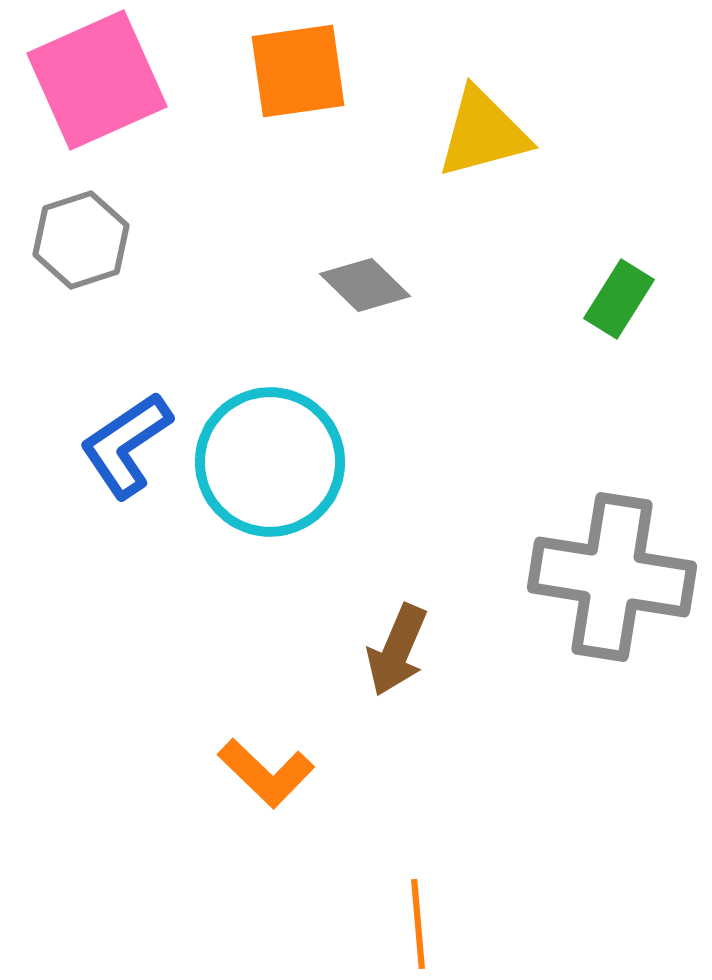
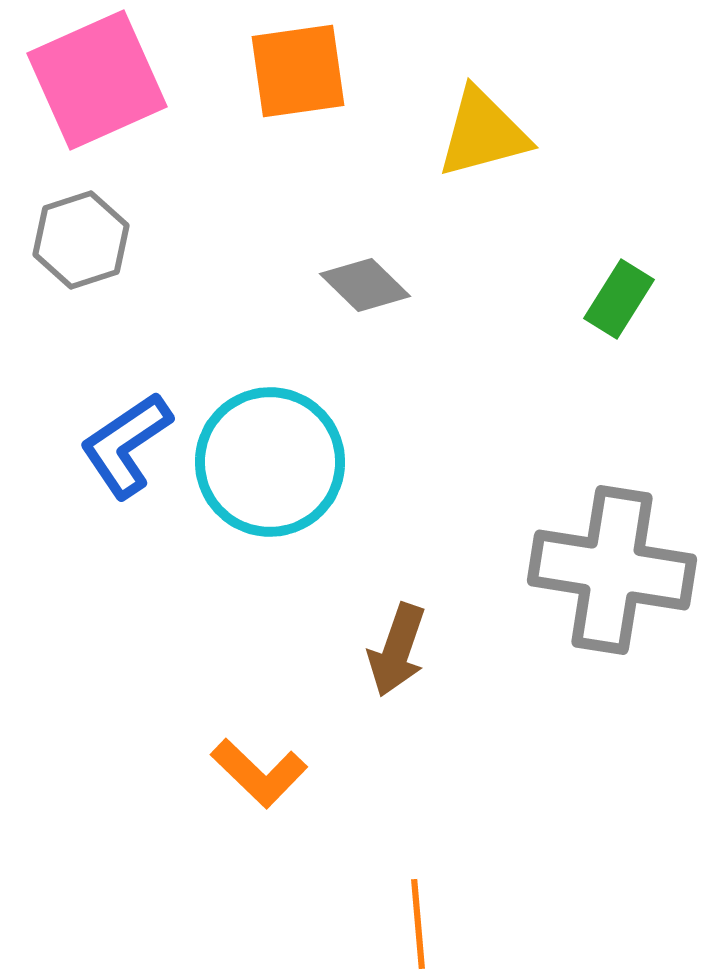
gray cross: moved 7 px up
brown arrow: rotated 4 degrees counterclockwise
orange L-shape: moved 7 px left
